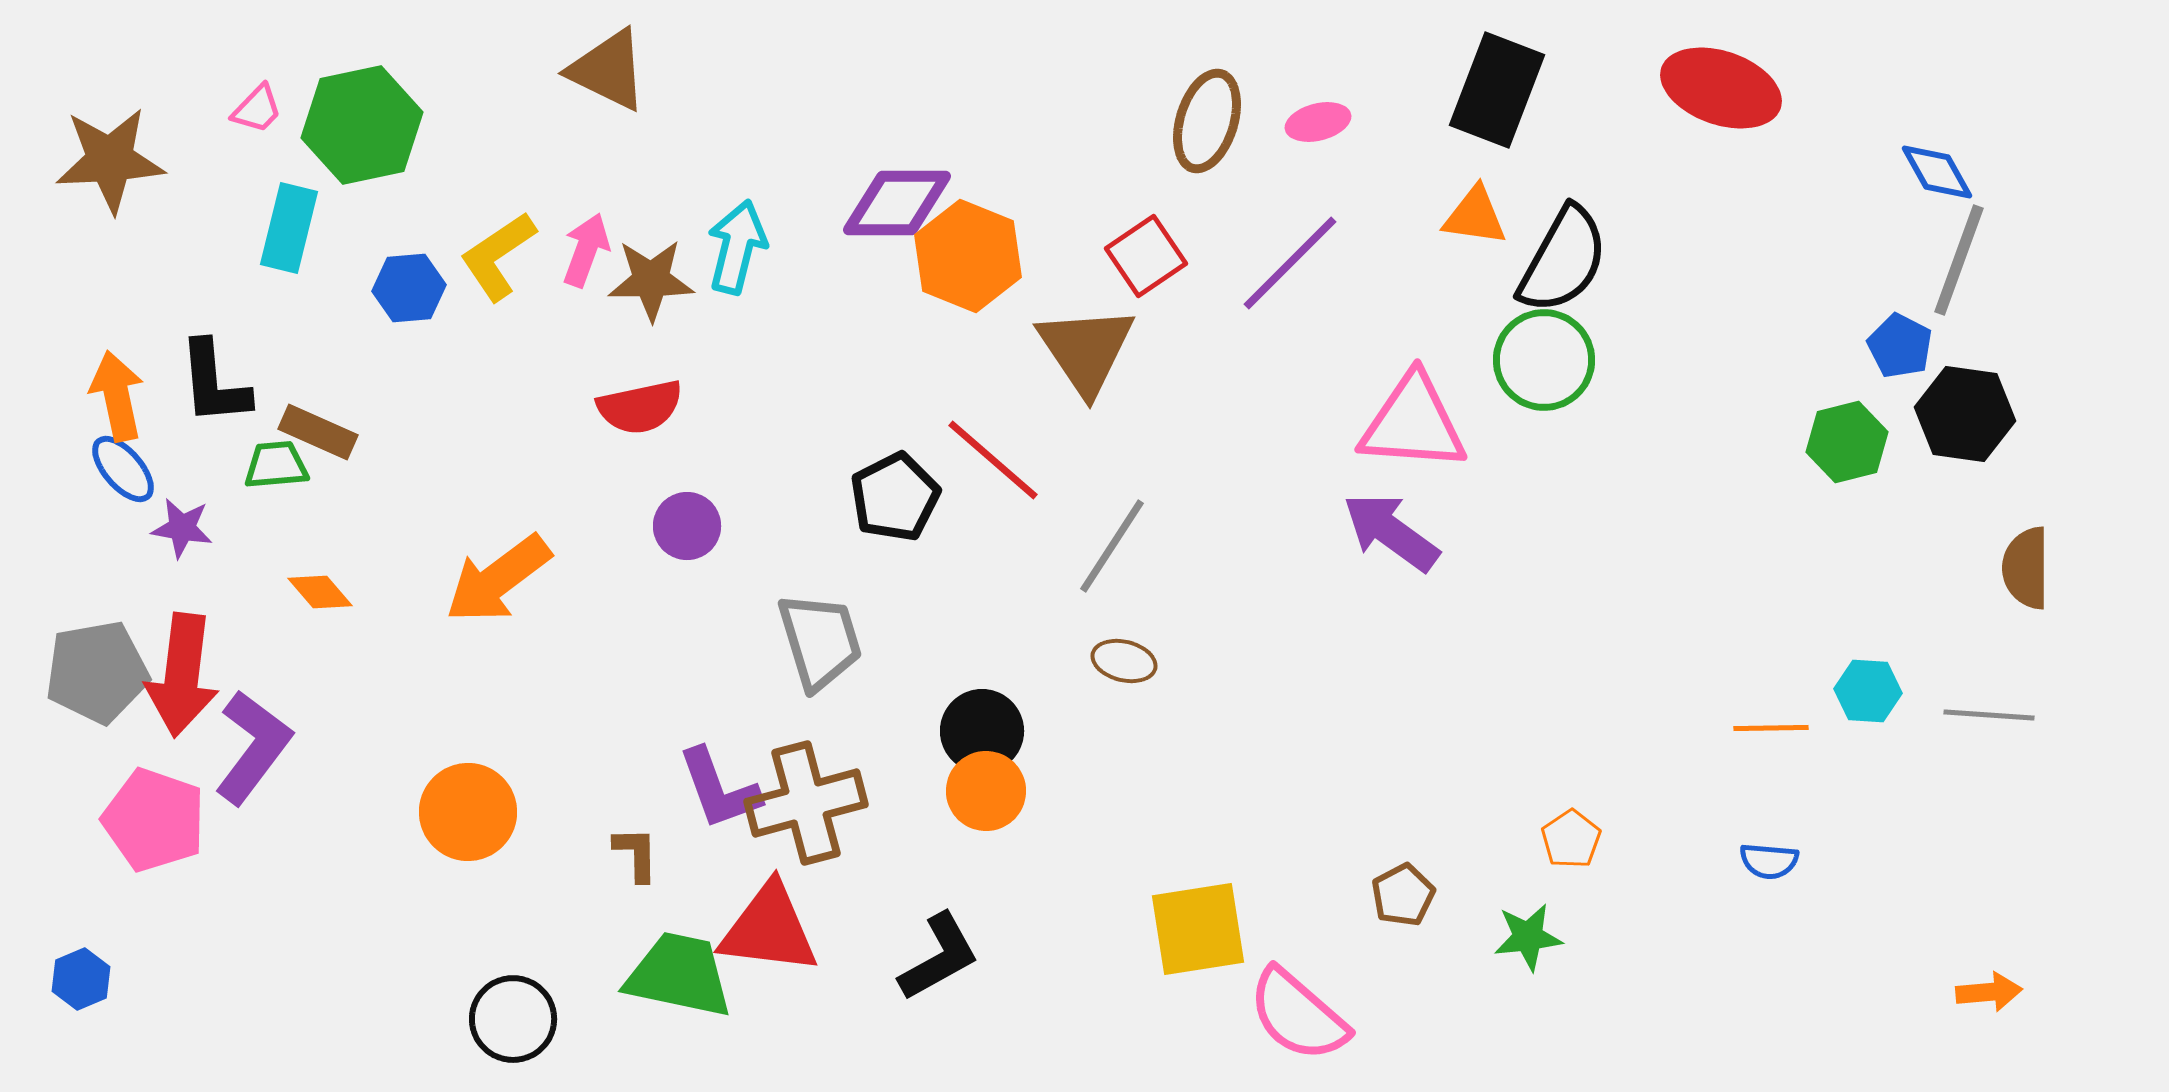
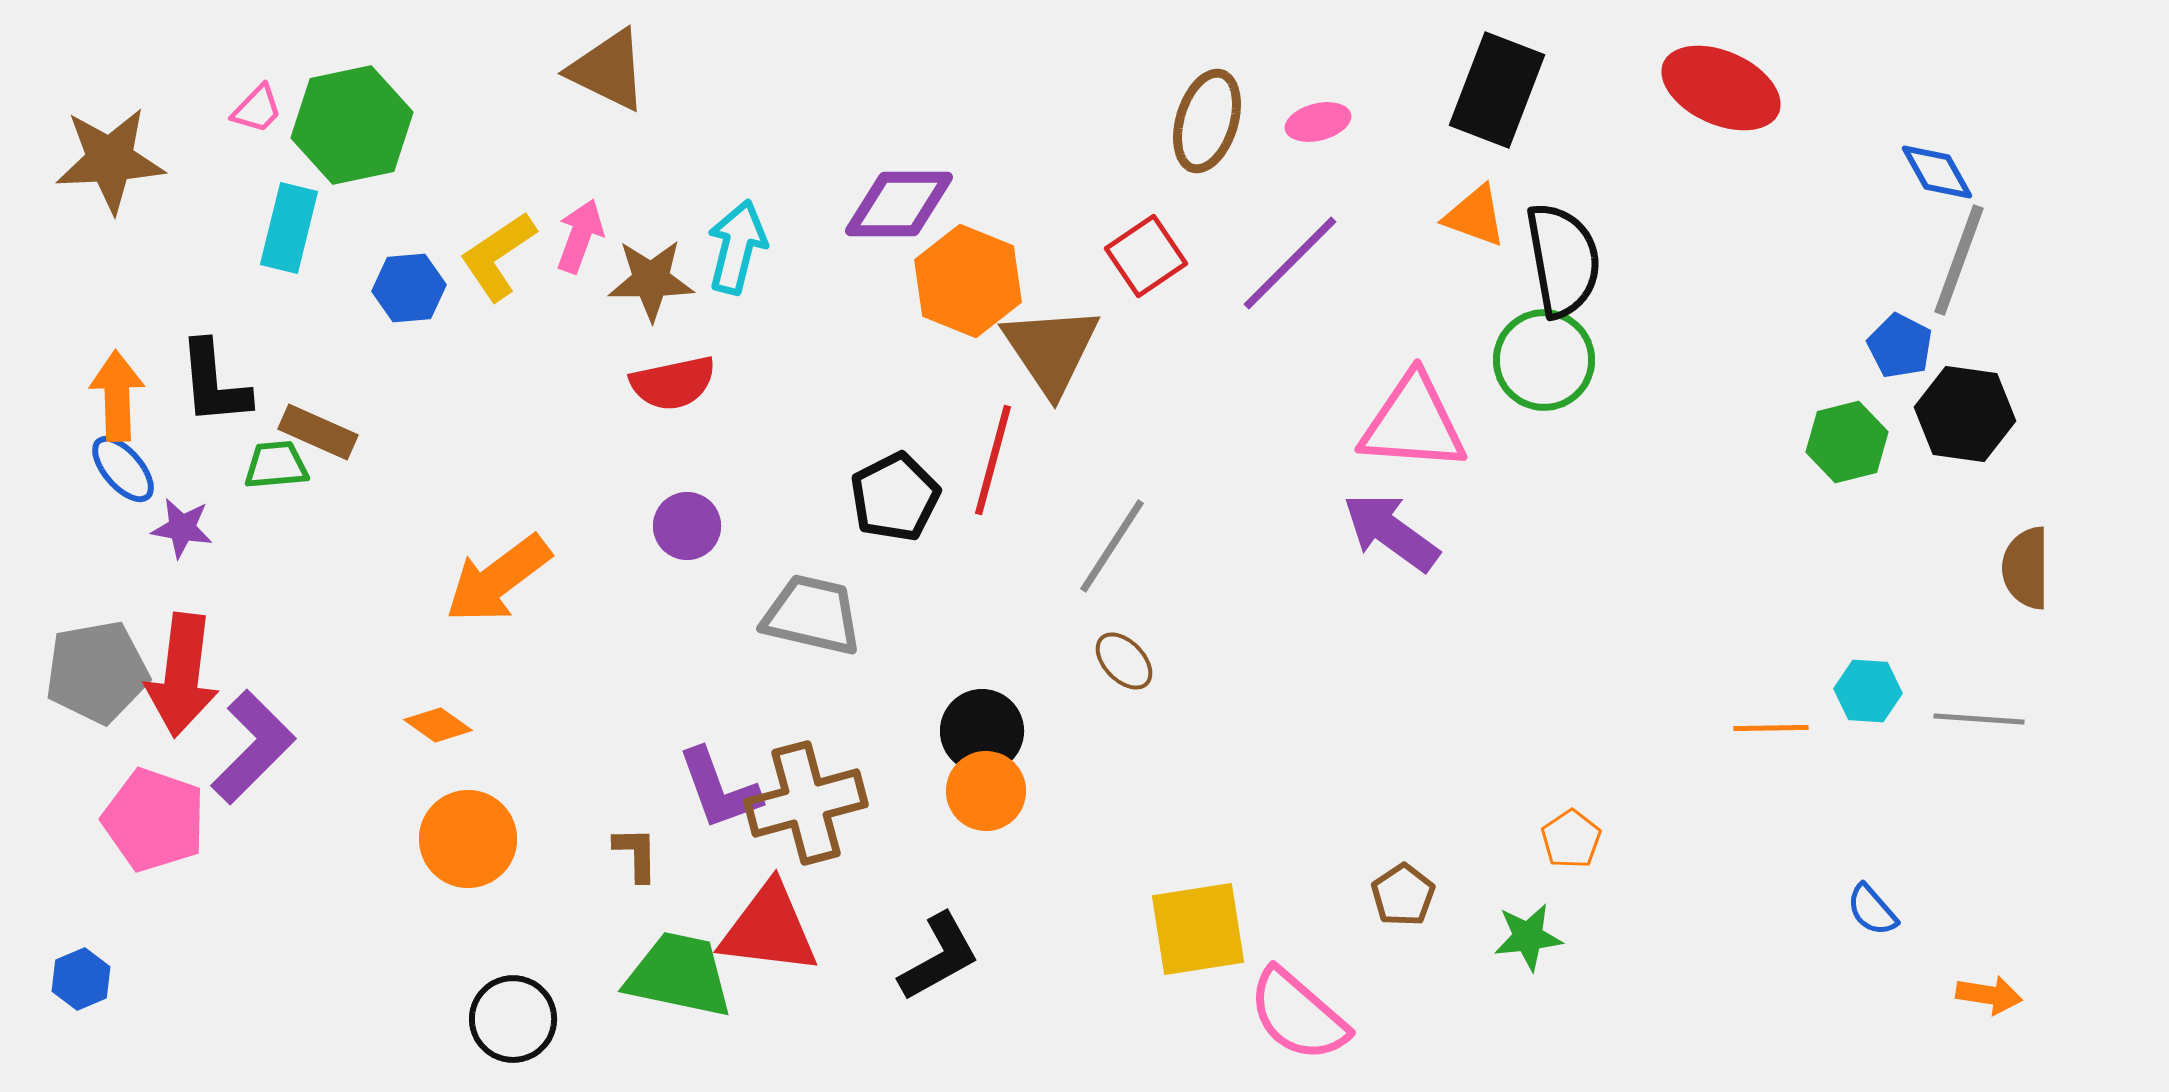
red ellipse at (1721, 88): rotated 5 degrees clockwise
green hexagon at (362, 125): moved 10 px left
purple diamond at (897, 203): moved 2 px right, 1 px down
orange triangle at (1475, 216): rotated 12 degrees clockwise
pink arrow at (586, 250): moved 6 px left, 14 px up
orange hexagon at (968, 256): moved 25 px down
black semicircle at (1563, 260): rotated 39 degrees counterclockwise
brown triangle at (1086, 350): moved 35 px left
orange arrow at (117, 396): rotated 10 degrees clockwise
red semicircle at (640, 407): moved 33 px right, 24 px up
red line at (993, 460): rotated 64 degrees clockwise
orange diamond at (320, 592): moved 118 px right, 133 px down; rotated 14 degrees counterclockwise
gray trapezoid at (820, 641): moved 8 px left, 26 px up; rotated 60 degrees counterclockwise
brown ellipse at (1124, 661): rotated 32 degrees clockwise
gray line at (1989, 715): moved 10 px left, 4 px down
purple L-shape at (253, 747): rotated 8 degrees clockwise
orange circle at (468, 812): moved 27 px down
blue semicircle at (1769, 861): moved 103 px right, 49 px down; rotated 44 degrees clockwise
brown pentagon at (1403, 895): rotated 6 degrees counterclockwise
orange arrow at (1989, 992): moved 3 px down; rotated 14 degrees clockwise
